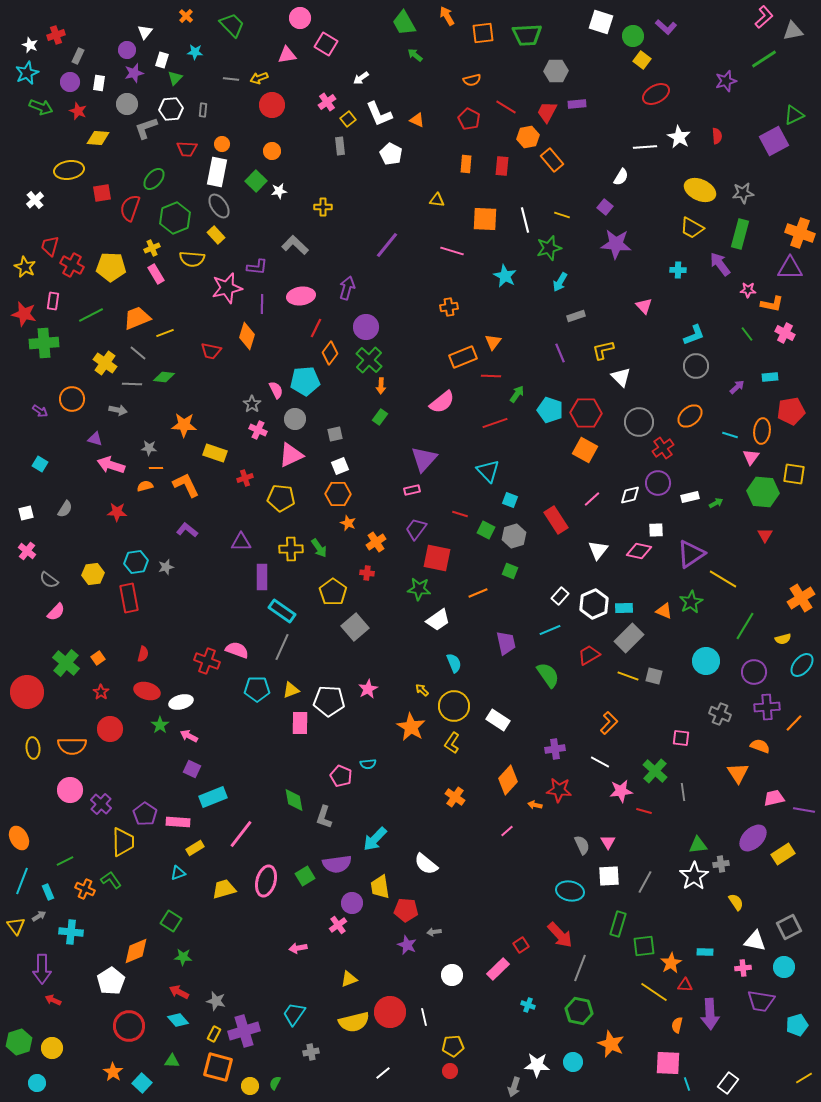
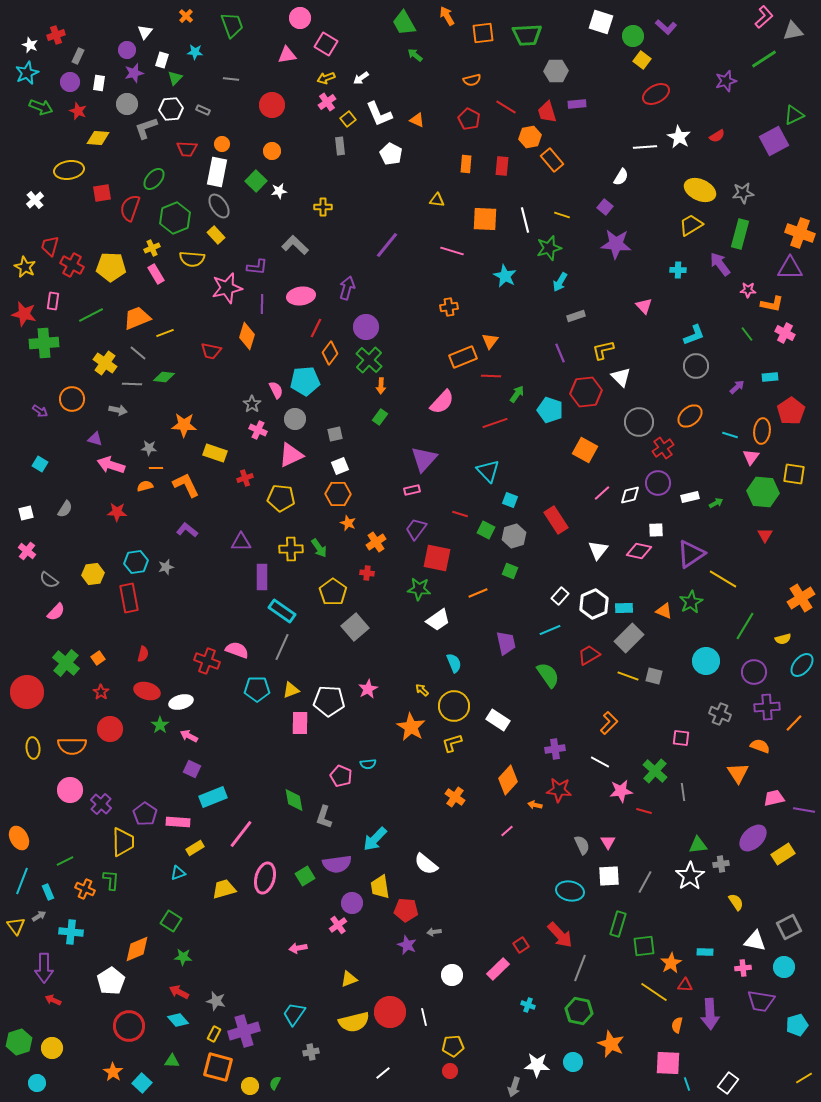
green trapezoid at (232, 25): rotated 24 degrees clockwise
yellow arrow at (259, 78): moved 67 px right
gray rectangle at (203, 110): rotated 72 degrees counterclockwise
red trapezoid at (547, 112): rotated 45 degrees counterclockwise
red semicircle at (717, 136): rotated 63 degrees clockwise
orange hexagon at (528, 137): moved 2 px right
yellow trapezoid at (692, 228): moved 1 px left, 3 px up; rotated 120 degrees clockwise
orange triangle at (493, 342): moved 3 px left, 1 px up
pink semicircle at (442, 402): rotated 8 degrees counterclockwise
red pentagon at (791, 411): rotated 24 degrees counterclockwise
red hexagon at (586, 413): moved 21 px up; rotated 8 degrees counterclockwise
pink line at (592, 499): moved 10 px right, 6 px up
yellow L-shape at (452, 743): rotated 40 degrees clockwise
white star at (694, 876): moved 4 px left
green L-shape at (111, 880): rotated 40 degrees clockwise
pink ellipse at (266, 881): moved 1 px left, 3 px up
orange diamond at (136, 951): moved 1 px right, 2 px up
purple arrow at (42, 969): moved 2 px right, 1 px up
